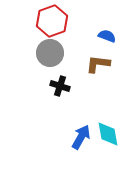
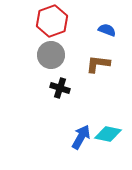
blue semicircle: moved 6 px up
gray circle: moved 1 px right, 2 px down
black cross: moved 2 px down
cyan diamond: rotated 68 degrees counterclockwise
